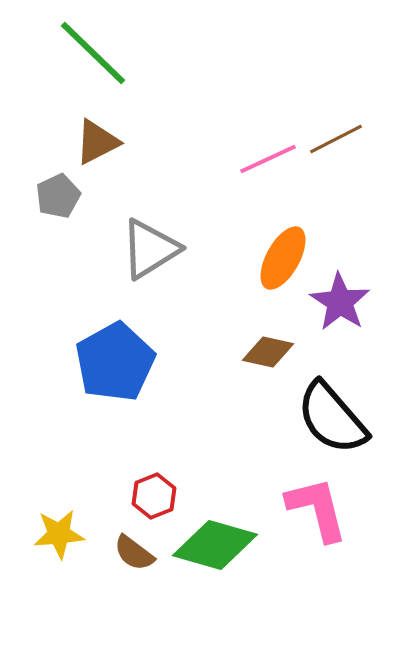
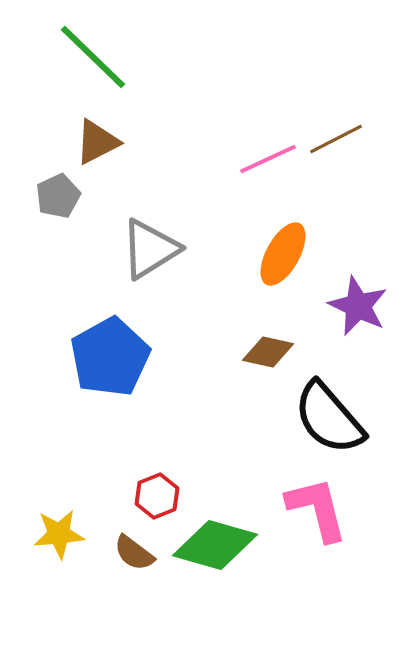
green line: moved 4 px down
orange ellipse: moved 4 px up
purple star: moved 18 px right, 4 px down; rotated 8 degrees counterclockwise
blue pentagon: moved 5 px left, 5 px up
black semicircle: moved 3 px left
red hexagon: moved 3 px right
